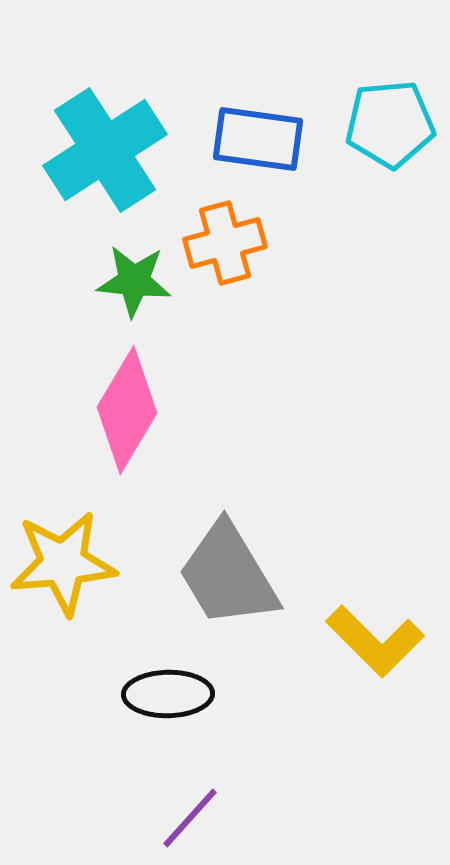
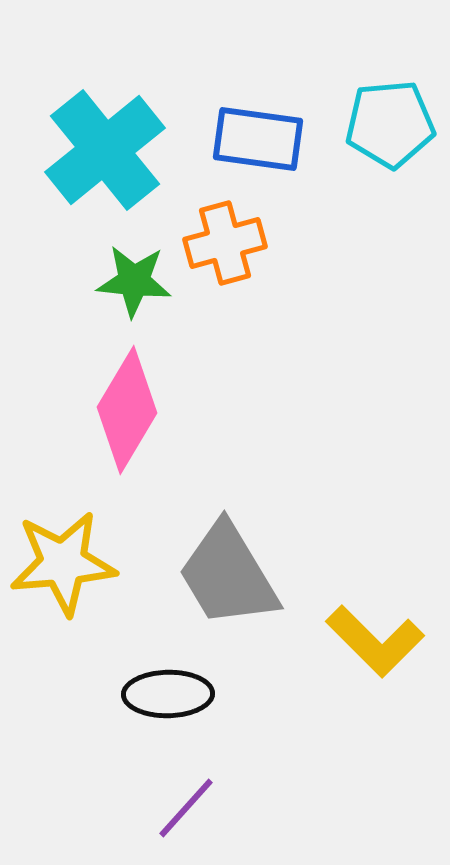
cyan cross: rotated 6 degrees counterclockwise
purple line: moved 4 px left, 10 px up
